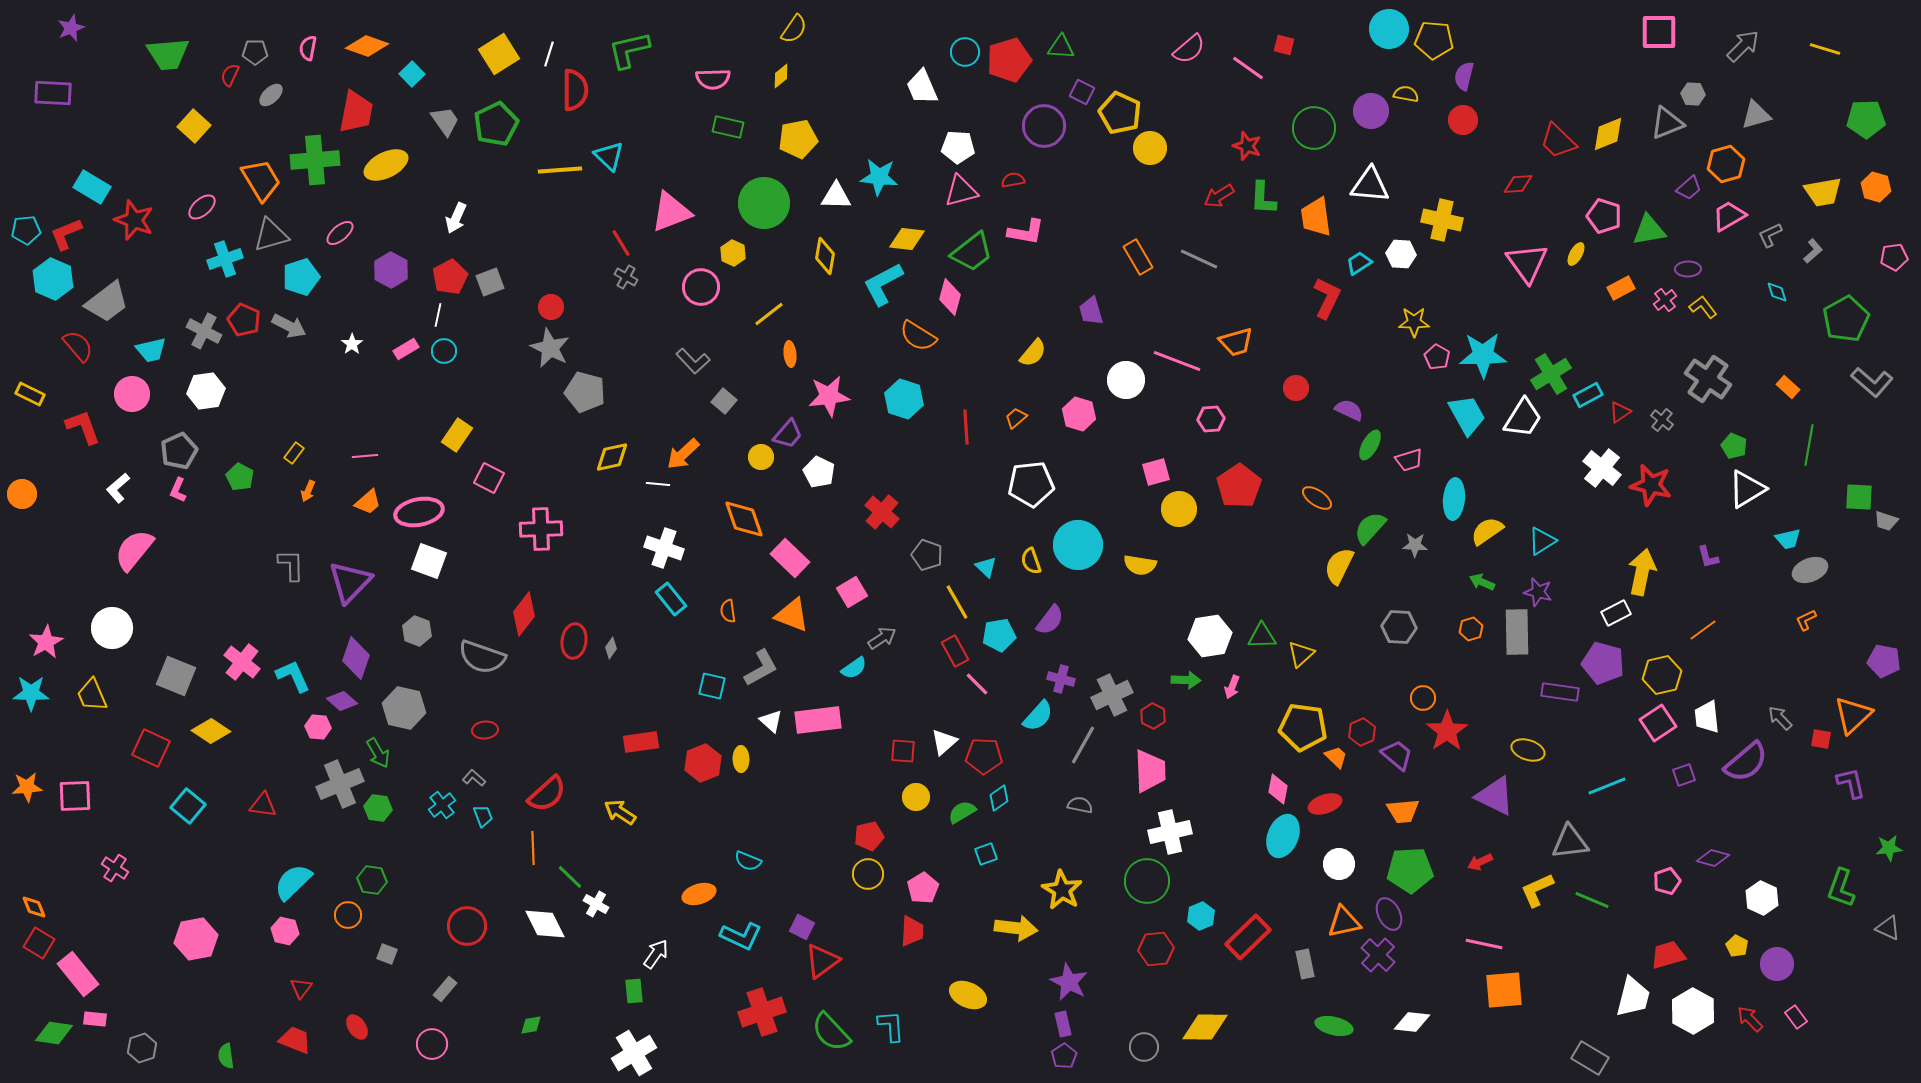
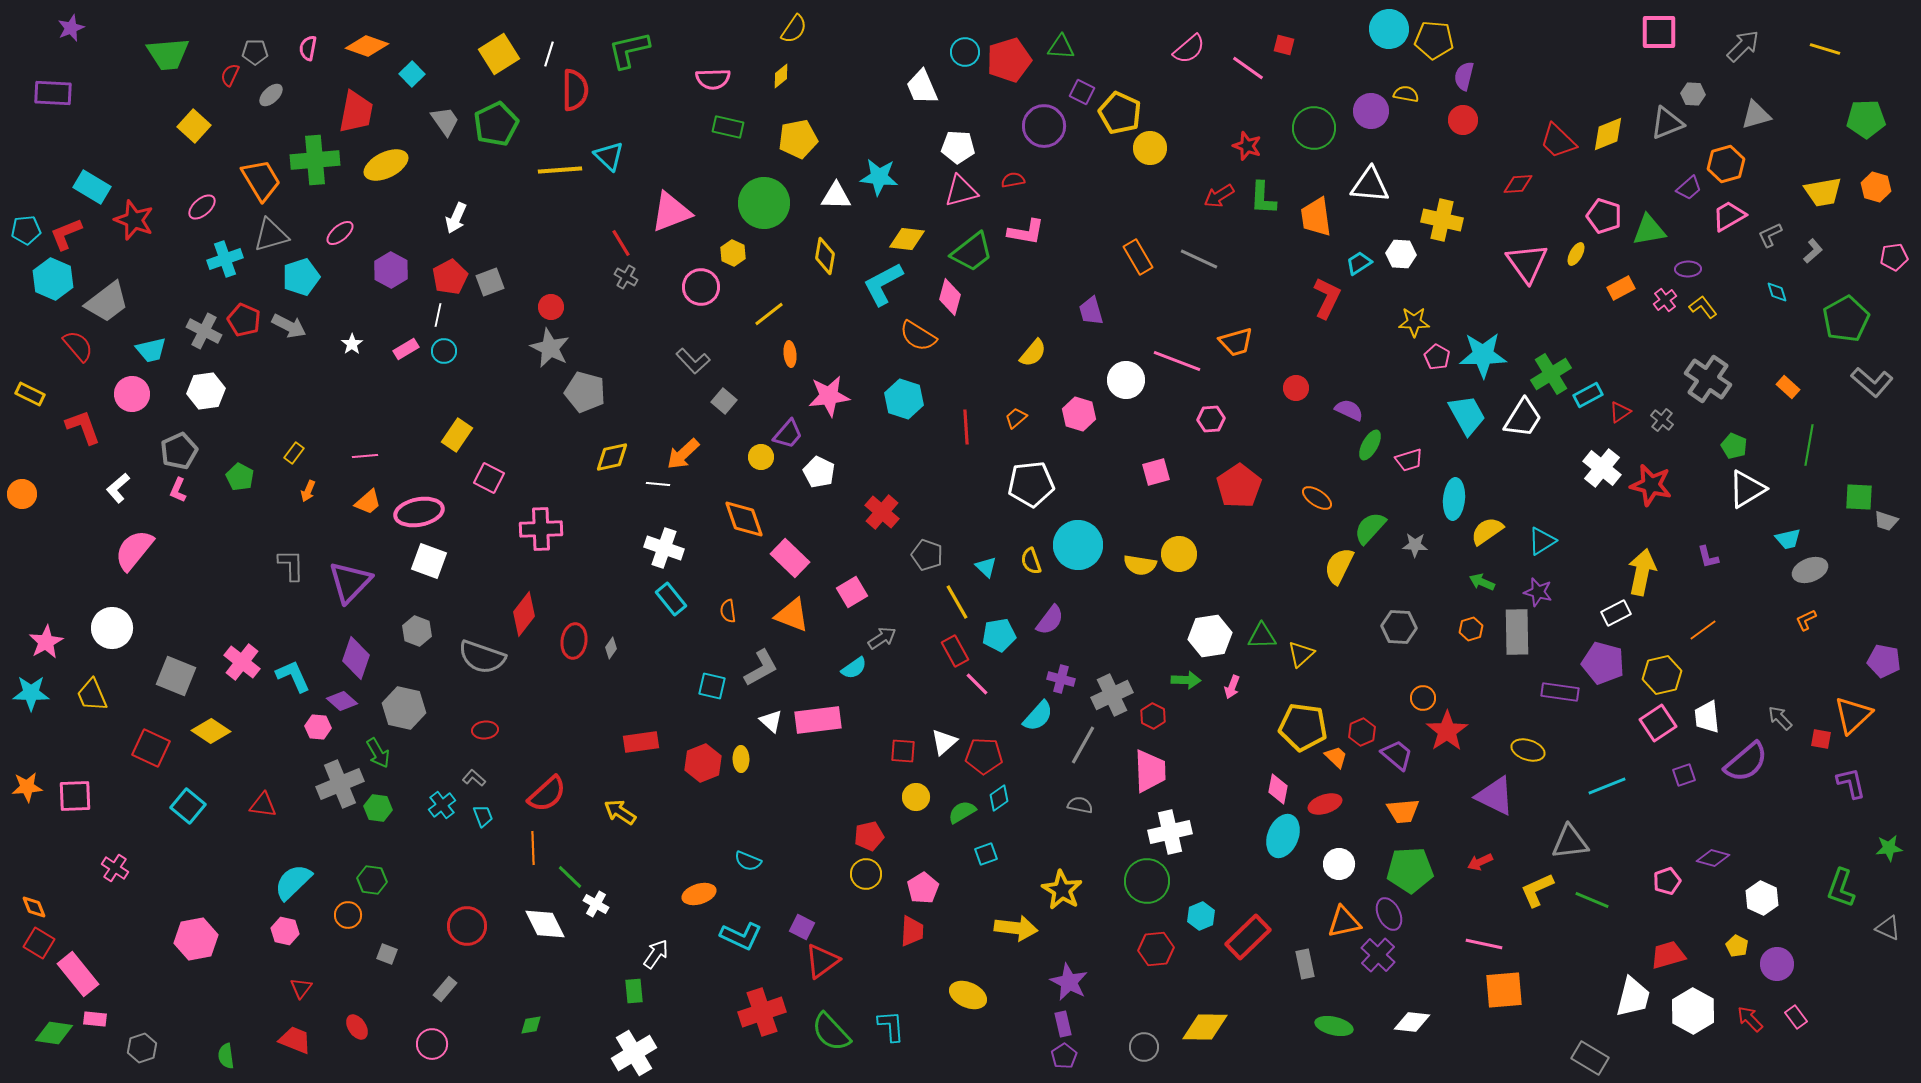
yellow circle at (1179, 509): moved 45 px down
yellow circle at (868, 874): moved 2 px left
